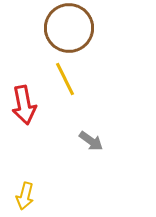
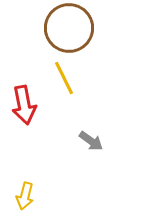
yellow line: moved 1 px left, 1 px up
